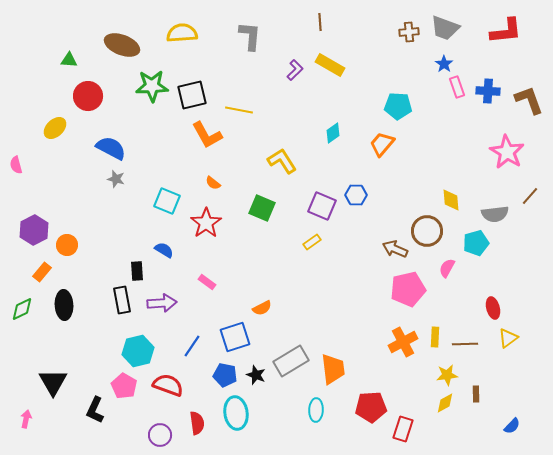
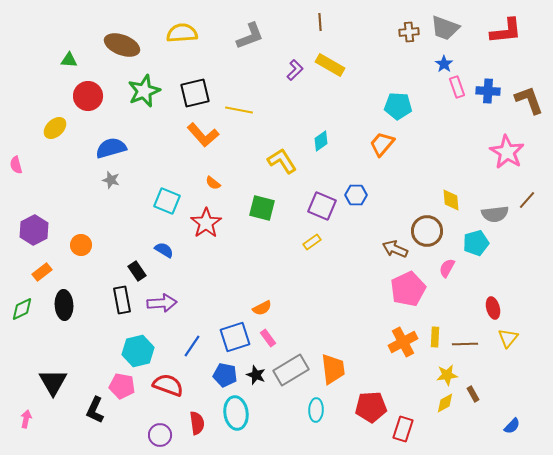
gray L-shape at (250, 36): rotated 64 degrees clockwise
green star at (152, 86): moved 8 px left, 5 px down; rotated 20 degrees counterclockwise
black square at (192, 95): moved 3 px right, 2 px up
cyan diamond at (333, 133): moved 12 px left, 8 px down
orange L-shape at (207, 135): moved 4 px left; rotated 12 degrees counterclockwise
blue semicircle at (111, 148): rotated 44 degrees counterclockwise
gray star at (116, 179): moved 5 px left, 1 px down
brown line at (530, 196): moved 3 px left, 4 px down
green square at (262, 208): rotated 8 degrees counterclockwise
orange circle at (67, 245): moved 14 px right
black rectangle at (137, 271): rotated 30 degrees counterclockwise
orange rectangle at (42, 272): rotated 12 degrees clockwise
pink rectangle at (207, 282): moved 61 px right, 56 px down; rotated 18 degrees clockwise
pink pentagon at (408, 289): rotated 12 degrees counterclockwise
yellow triangle at (508, 338): rotated 15 degrees counterclockwise
gray rectangle at (291, 361): moved 9 px down
pink pentagon at (124, 386): moved 2 px left; rotated 20 degrees counterclockwise
brown rectangle at (476, 394): moved 3 px left; rotated 28 degrees counterclockwise
